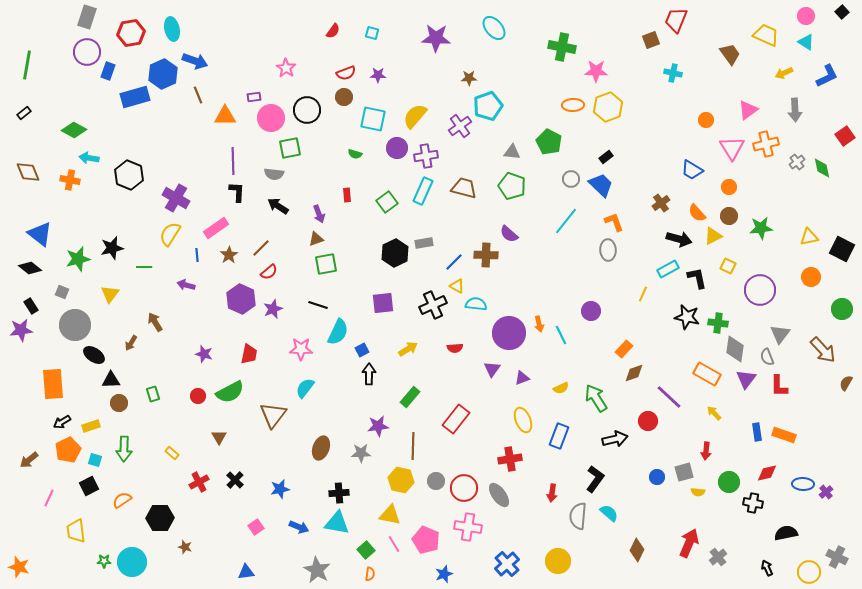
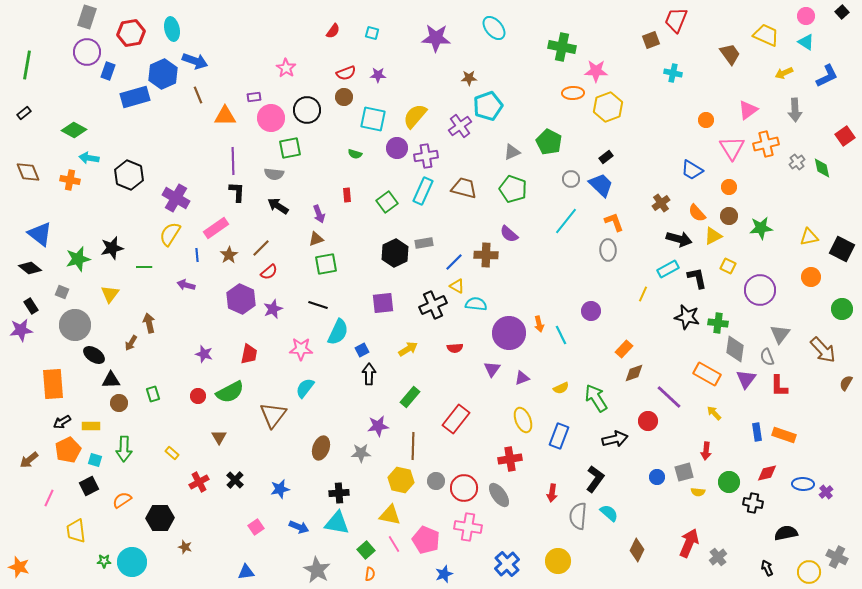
orange ellipse at (573, 105): moved 12 px up
gray triangle at (512, 152): rotated 30 degrees counterclockwise
green pentagon at (512, 186): moved 1 px right, 3 px down
brown arrow at (155, 322): moved 6 px left, 1 px down; rotated 18 degrees clockwise
yellow rectangle at (91, 426): rotated 18 degrees clockwise
